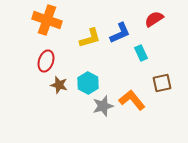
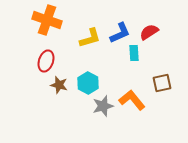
red semicircle: moved 5 px left, 13 px down
cyan rectangle: moved 7 px left; rotated 21 degrees clockwise
